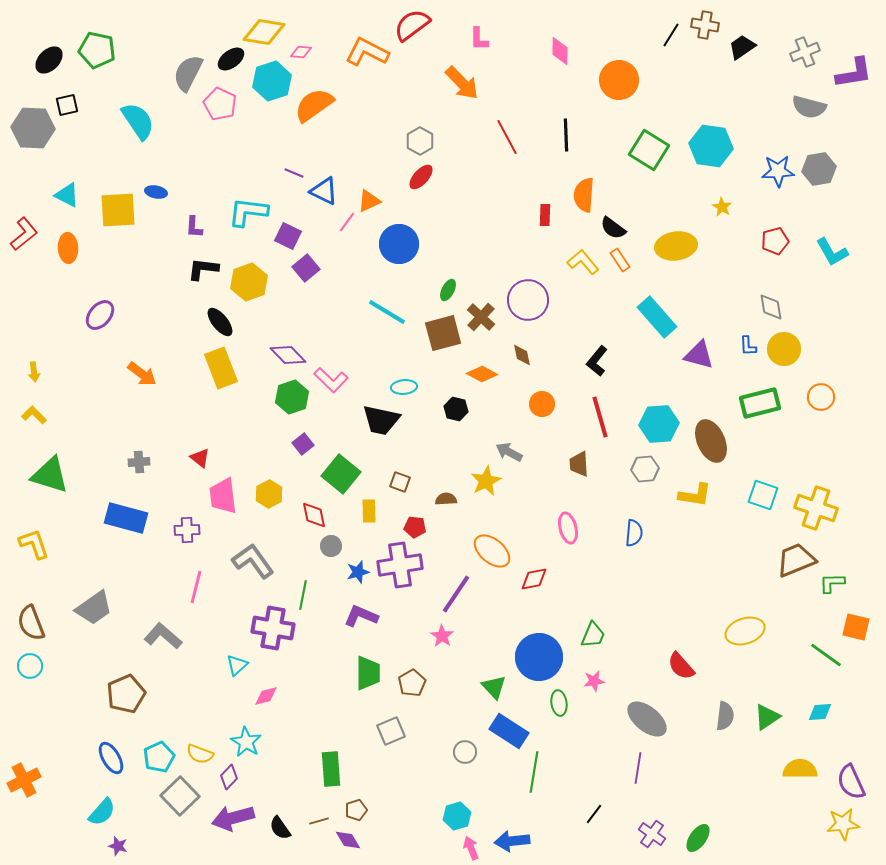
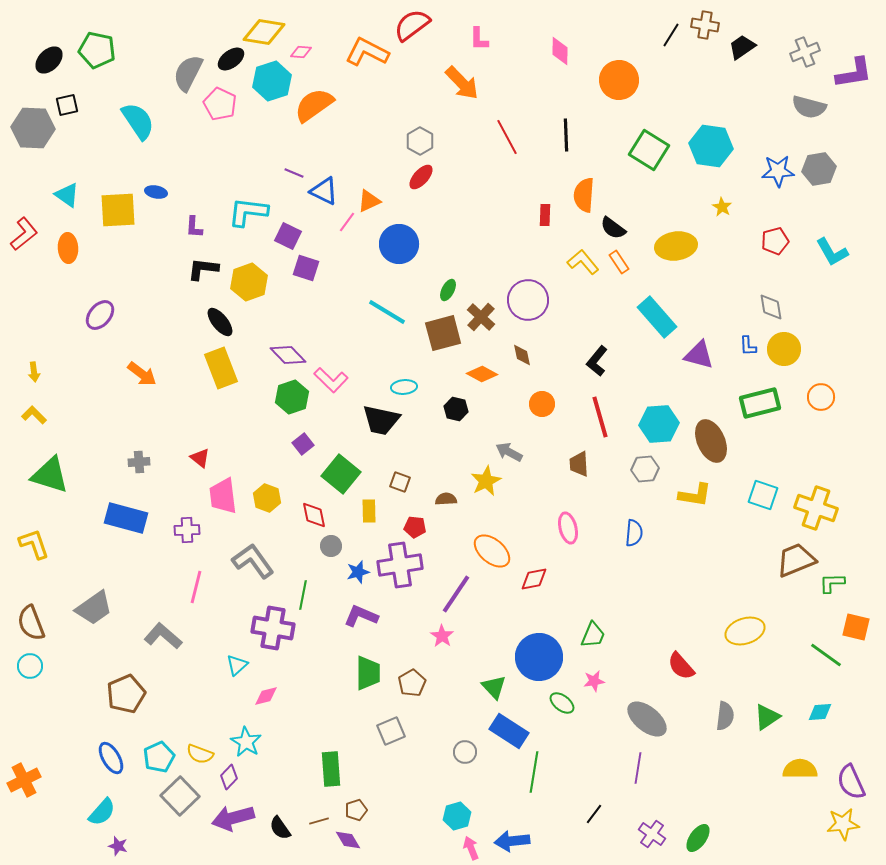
cyan triangle at (67, 195): rotated 8 degrees clockwise
orange rectangle at (620, 260): moved 1 px left, 2 px down
purple square at (306, 268): rotated 32 degrees counterclockwise
yellow hexagon at (269, 494): moved 2 px left, 4 px down; rotated 12 degrees counterclockwise
green ellipse at (559, 703): moved 3 px right; rotated 45 degrees counterclockwise
